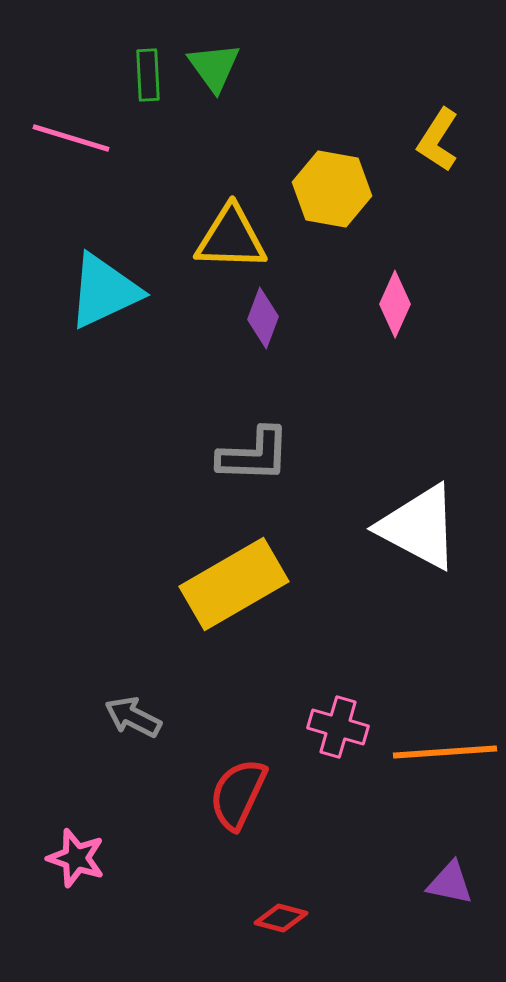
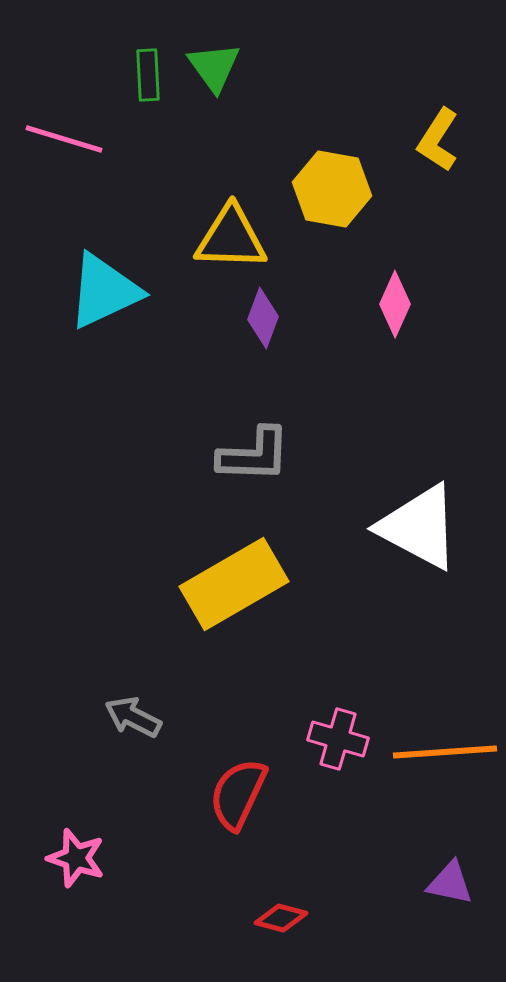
pink line: moved 7 px left, 1 px down
pink cross: moved 12 px down
